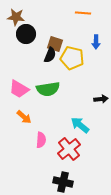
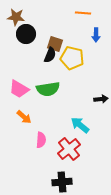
blue arrow: moved 7 px up
black cross: moved 1 px left; rotated 18 degrees counterclockwise
